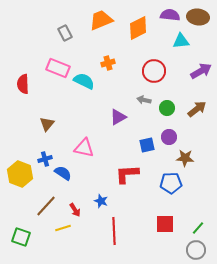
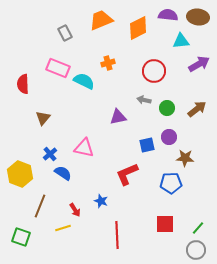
purple semicircle: moved 2 px left
purple arrow: moved 2 px left, 7 px up
purple triangle: rotated 18 degrees clockwise
brown triangle: moved 4 px left, 6 px up
blue cross: moved 5 px right, 5 px up; rotated 24 degrees counterclockwise
red L-shape: rotated 20 degrees counterclockwise
brown line: moved 6 px left; rotated 20 degrees counterclockwise
red line: moved 3 px right, 4 px down
